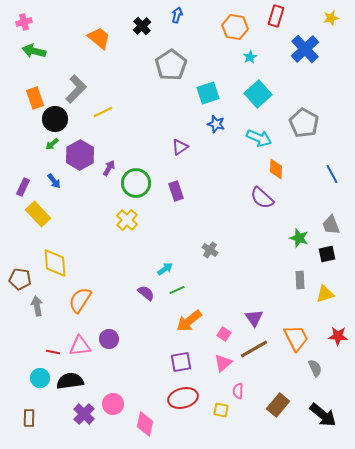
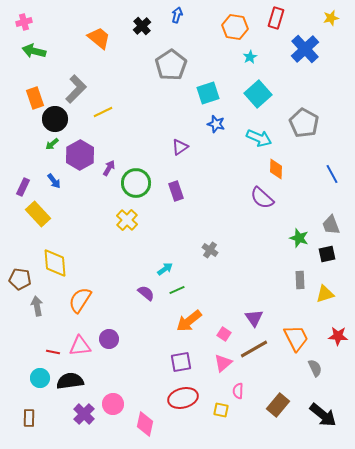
red rectangle at (276, 16): moved 2 px down
